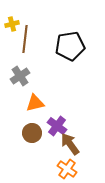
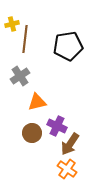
black pentagon: moved 2 px left
orange triangle: moved 2 px right, 1 px up
purple cross: rotated 12 degrees counterclockwise
brown arrow: rotated 110 degrees counterclockwise
